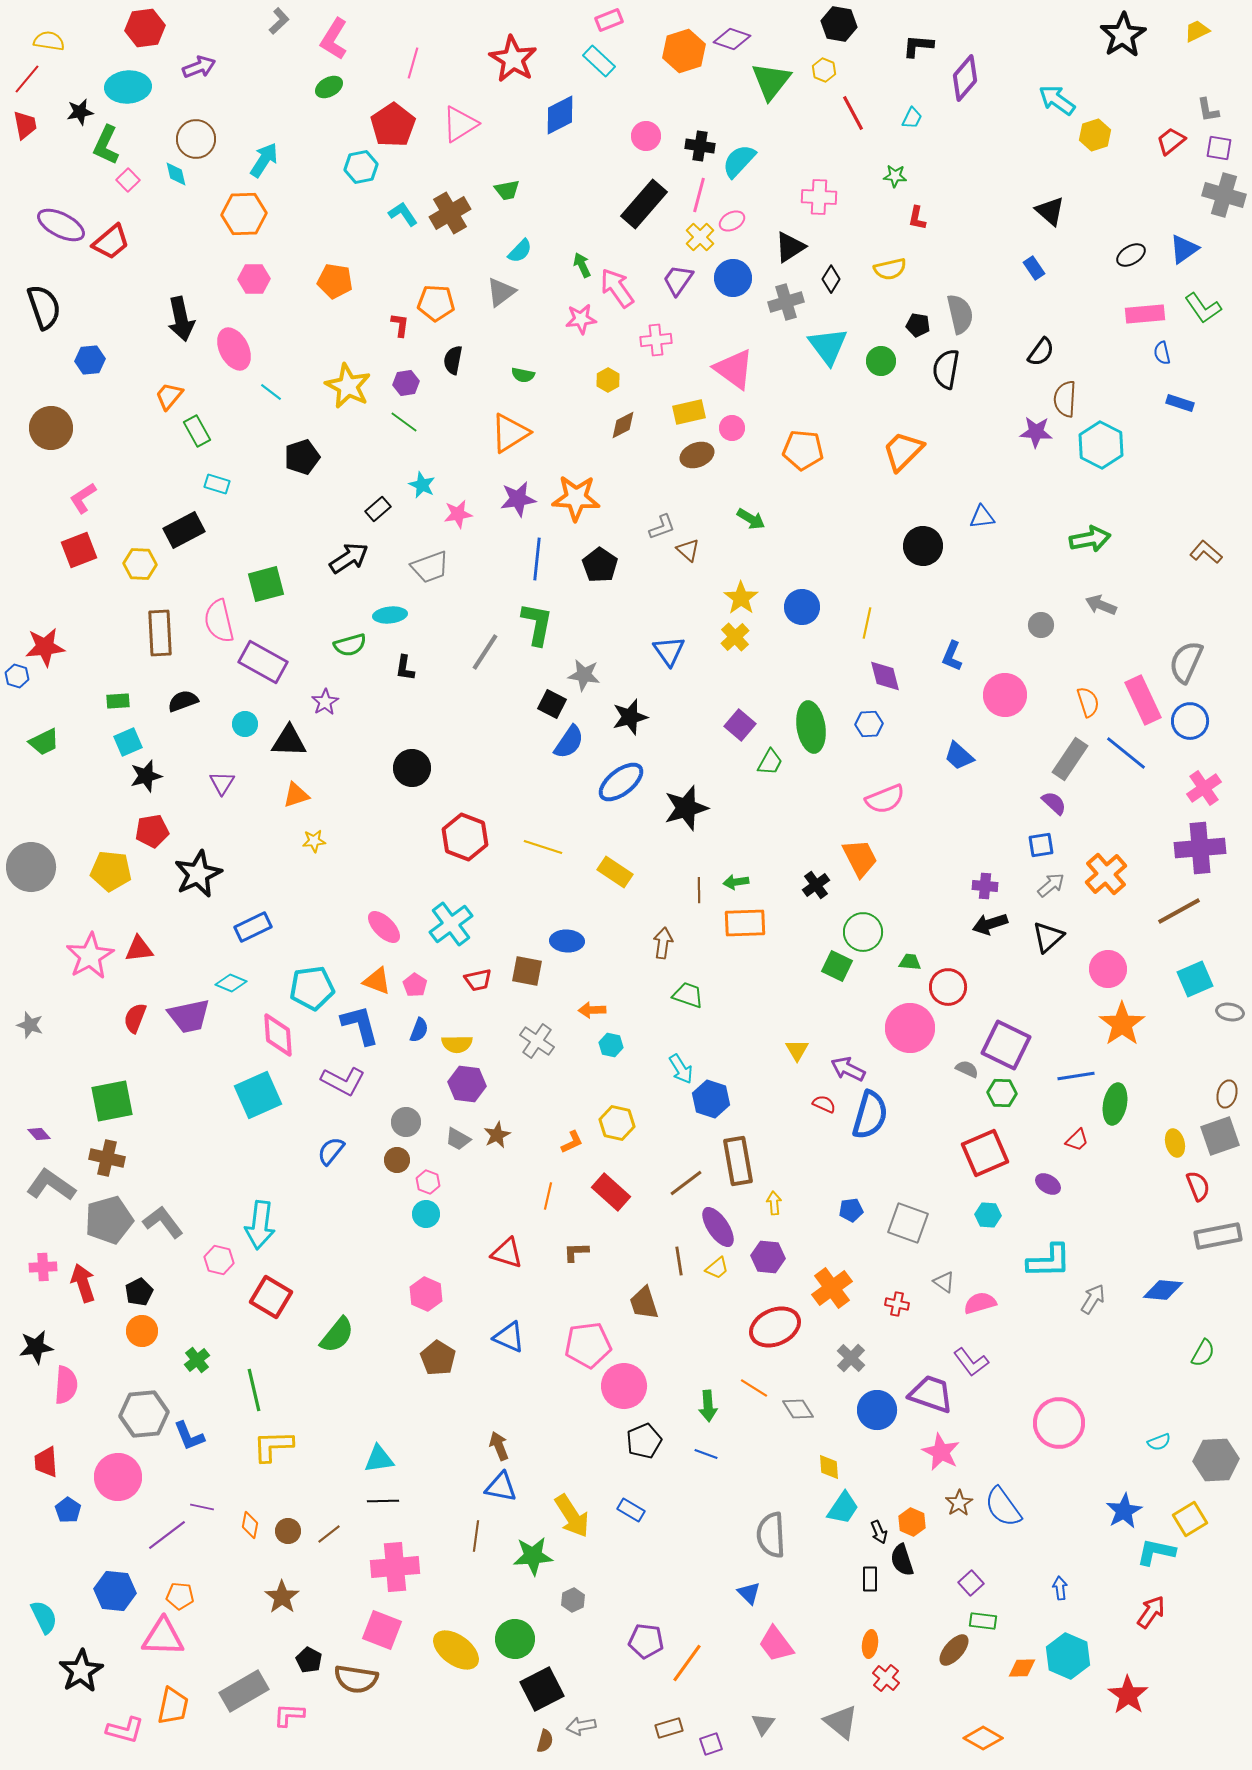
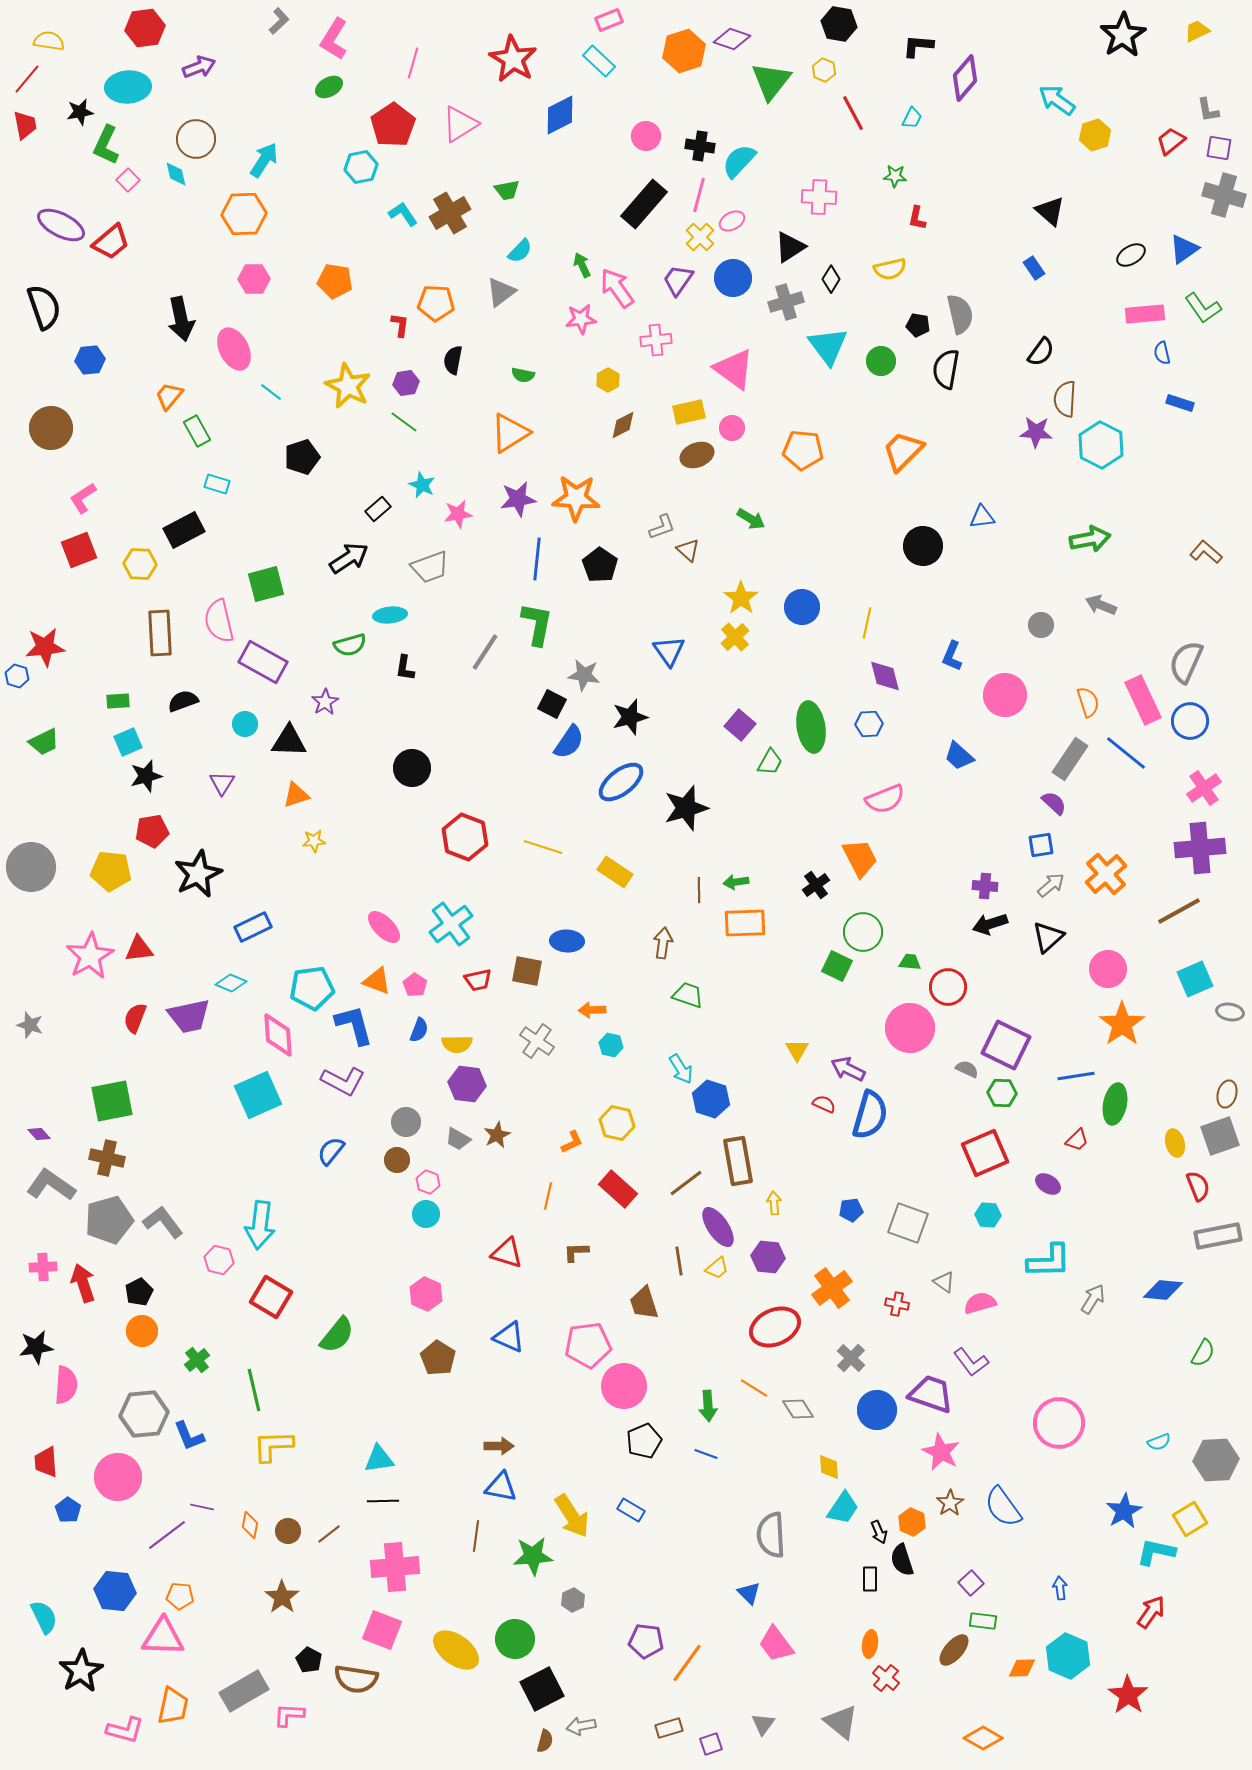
blue L-shape at (360, 1025): moved 6 px left
red rectangle at (611, 1192): moved 7 px right, 3 px up
brown arrow at (499, 1446): rotated 112 degrees clockwise
brown star at (959, 1503): moved 9 px left
